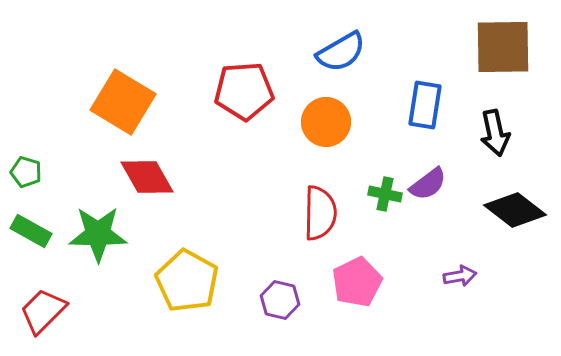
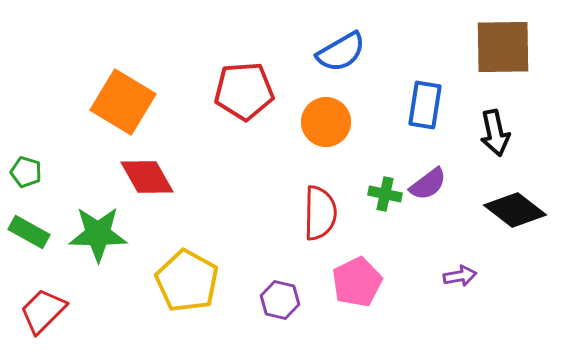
green rectangle: moved 2 px left, 1 px down
